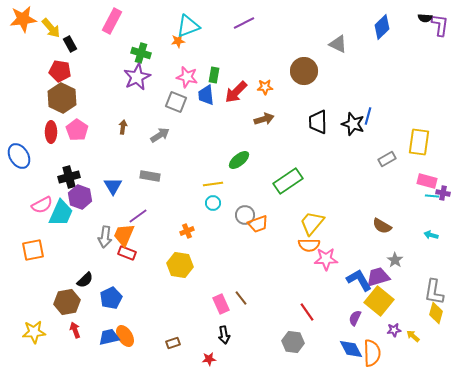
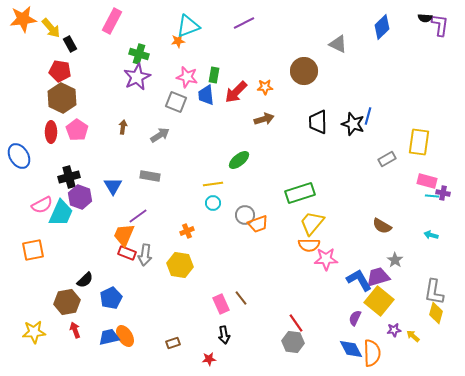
green cross at (141, 53): moved 2 px left, 1 px down
green rectangle at (288, 181): moved 12 px right, 12 px down; rotated 16 degrees clockwise
gray arrow at (105, 237): moved 40 px right, 18 px down
red line at (307, 312): moved 11 px left, 11 px down
